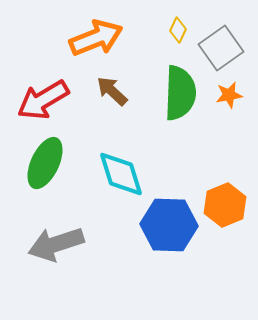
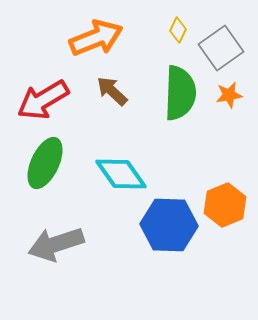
cyan diamond: rotated 18 degrees counterclockwise
